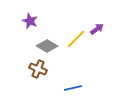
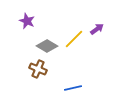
purple star: moved 3 px left
yellow line: moved 2 px left
